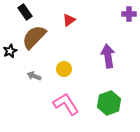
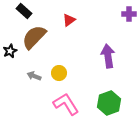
black rectangle: moved 1 px left, 1 px up; rotated 14 degrees counterclockwise
yellow circle: moved 5 px left, 4 px down
